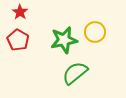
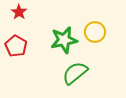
red star: moved 1 px left
red pentagon: moved 2 px left, 6 px down
